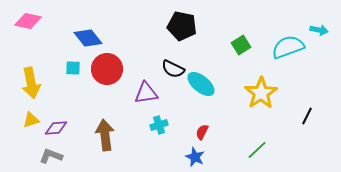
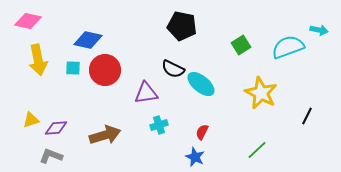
blue diamond: moved 2 px down; rotated 40 degrees counterclockwise
red circle: moved 2 px left, 1 px down
yellow arrow: moved 7 px right, 23 px up
yellow star: rotated 12 degrees counterclockwise
brown arrow: rotated 80 degrees clockwise
